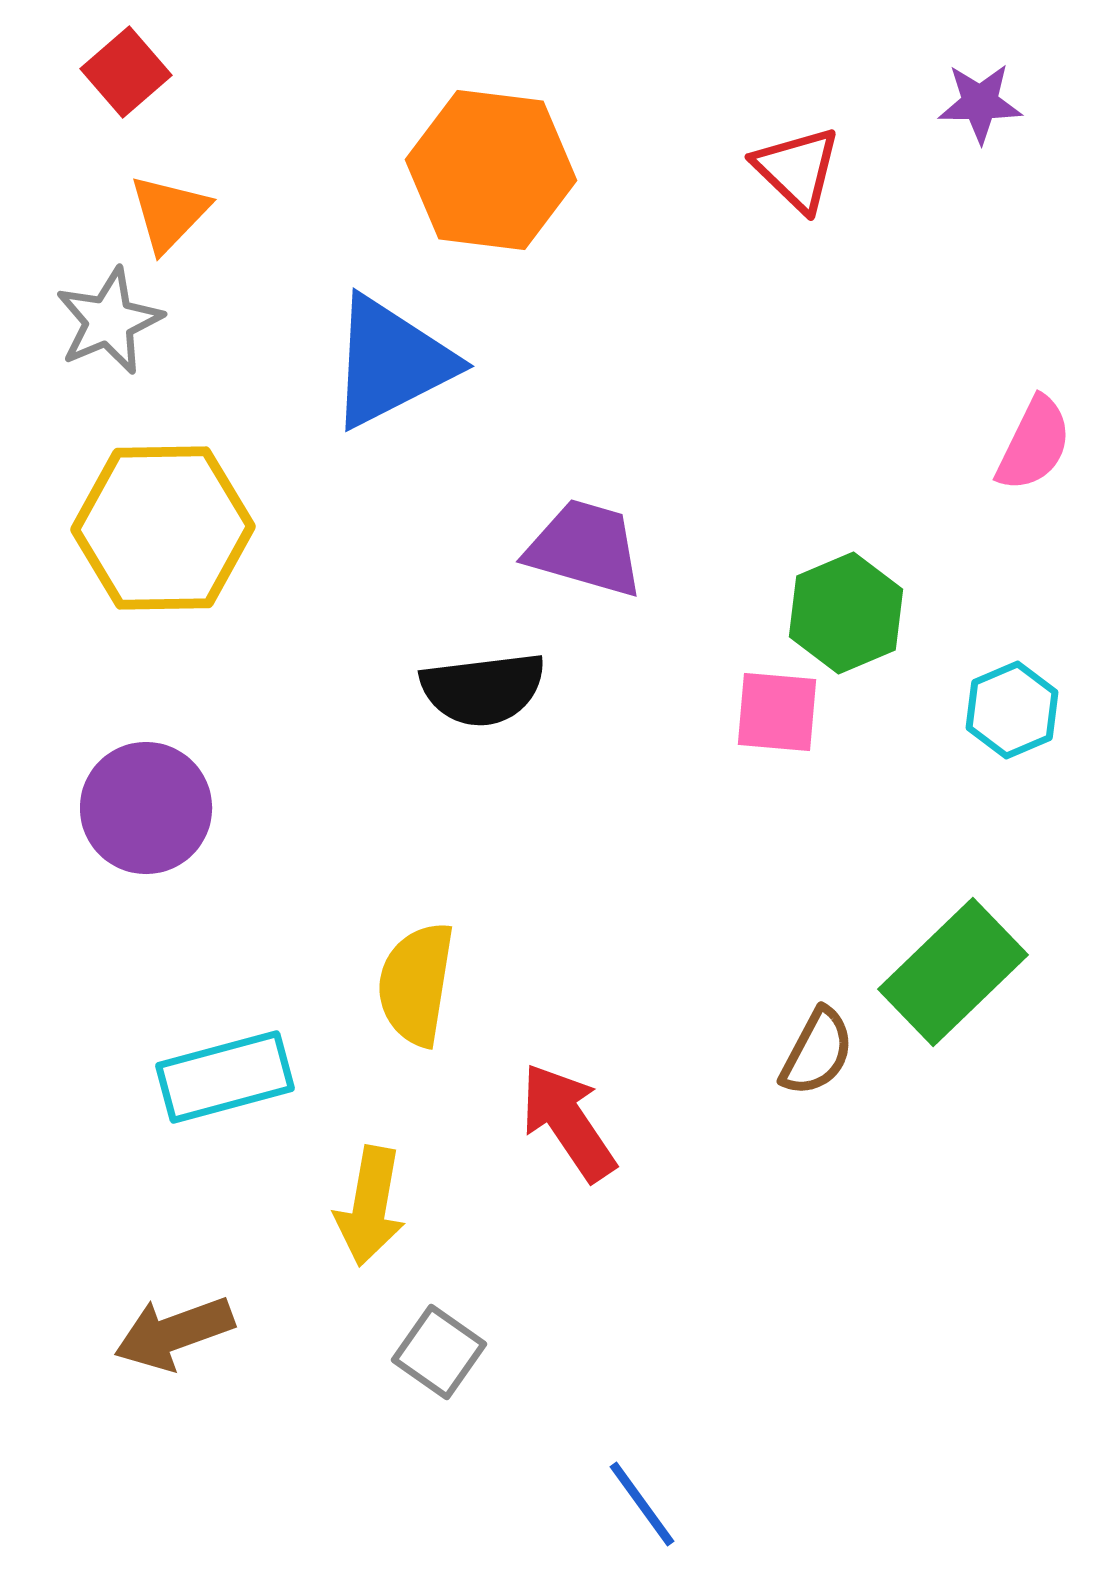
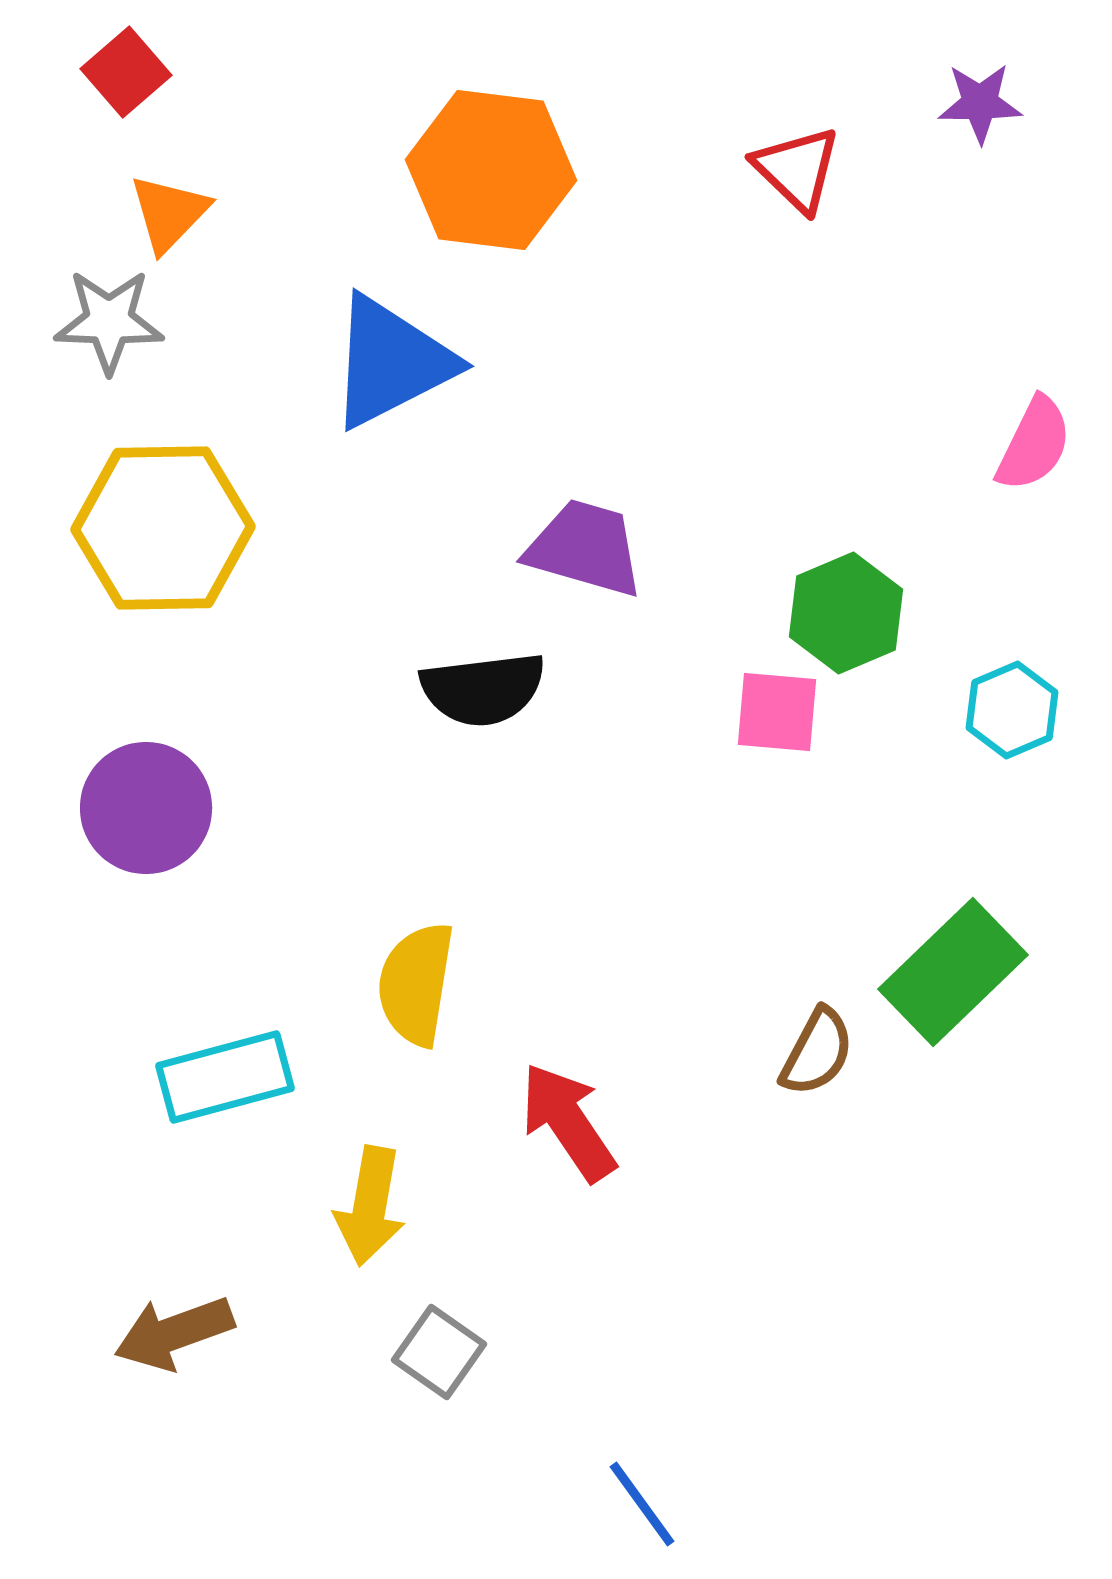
gray star: rotated 25 degrees clockwise
